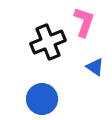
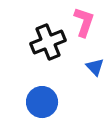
blue triangle: rotated 12 degrees clockwise
blue circle: moved 3 px down
